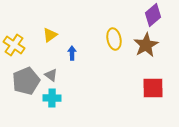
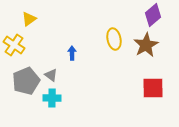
yellow triangle: moved 21 px left, 16 px up
